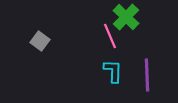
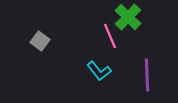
green cross: moved 2 px right
cyan L-shape: moved 14 px left; rotated 140 degrees clockwise
